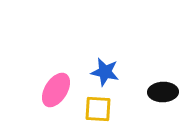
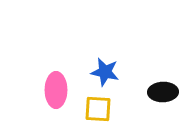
pink ellipse: rotated 32 degrees counterclockwise
